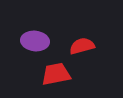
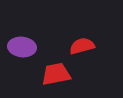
purple ellipse: moved 13 px left, 6 px down
